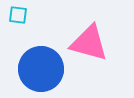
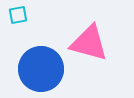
cyan square: rotated 18 degrees counterclockwise
